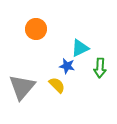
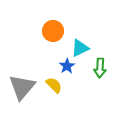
orange circle: moved 17 px right, 2 px down
blue star: rotated 28 degrees clockwise
yellow semicircle: moved 3 px left
